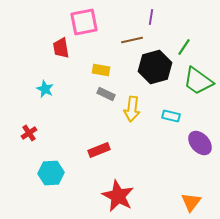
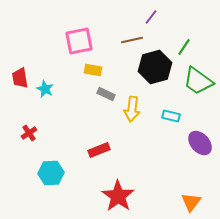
purple line: rotated 28 degrees clockwise
pink square: moved 5 px left, 19 px down
red trapezoid: moved 41 px left, 30 px down
yellow rectangle: moved 8 px left
red star: rotated 8 degrees clockwise
